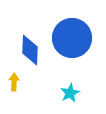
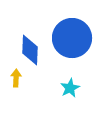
yellow arrow: moved 2 px right, 4 px up
cyan star: moved 5 px up
